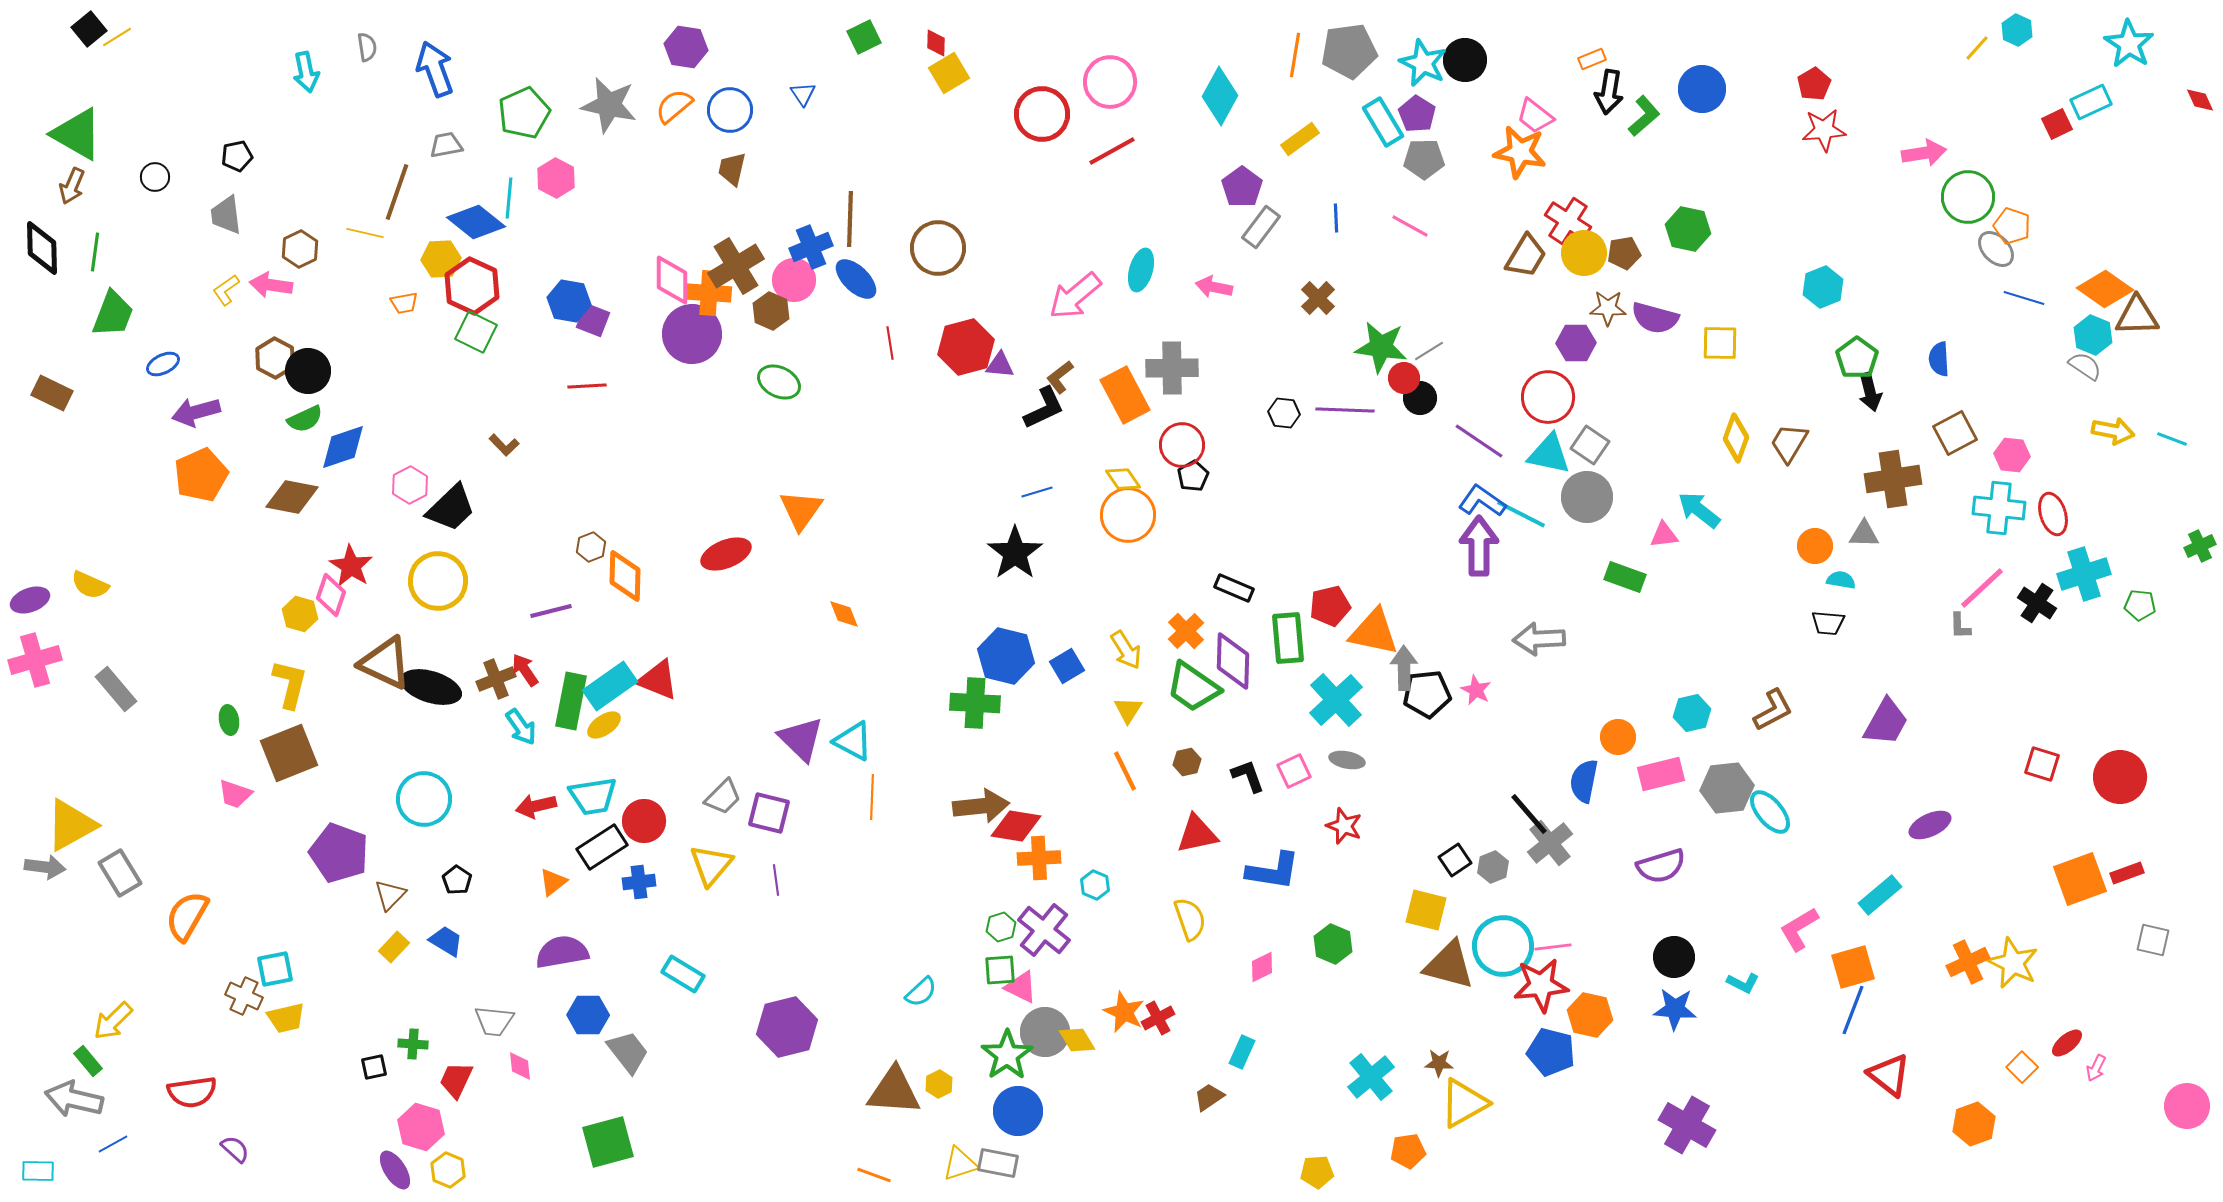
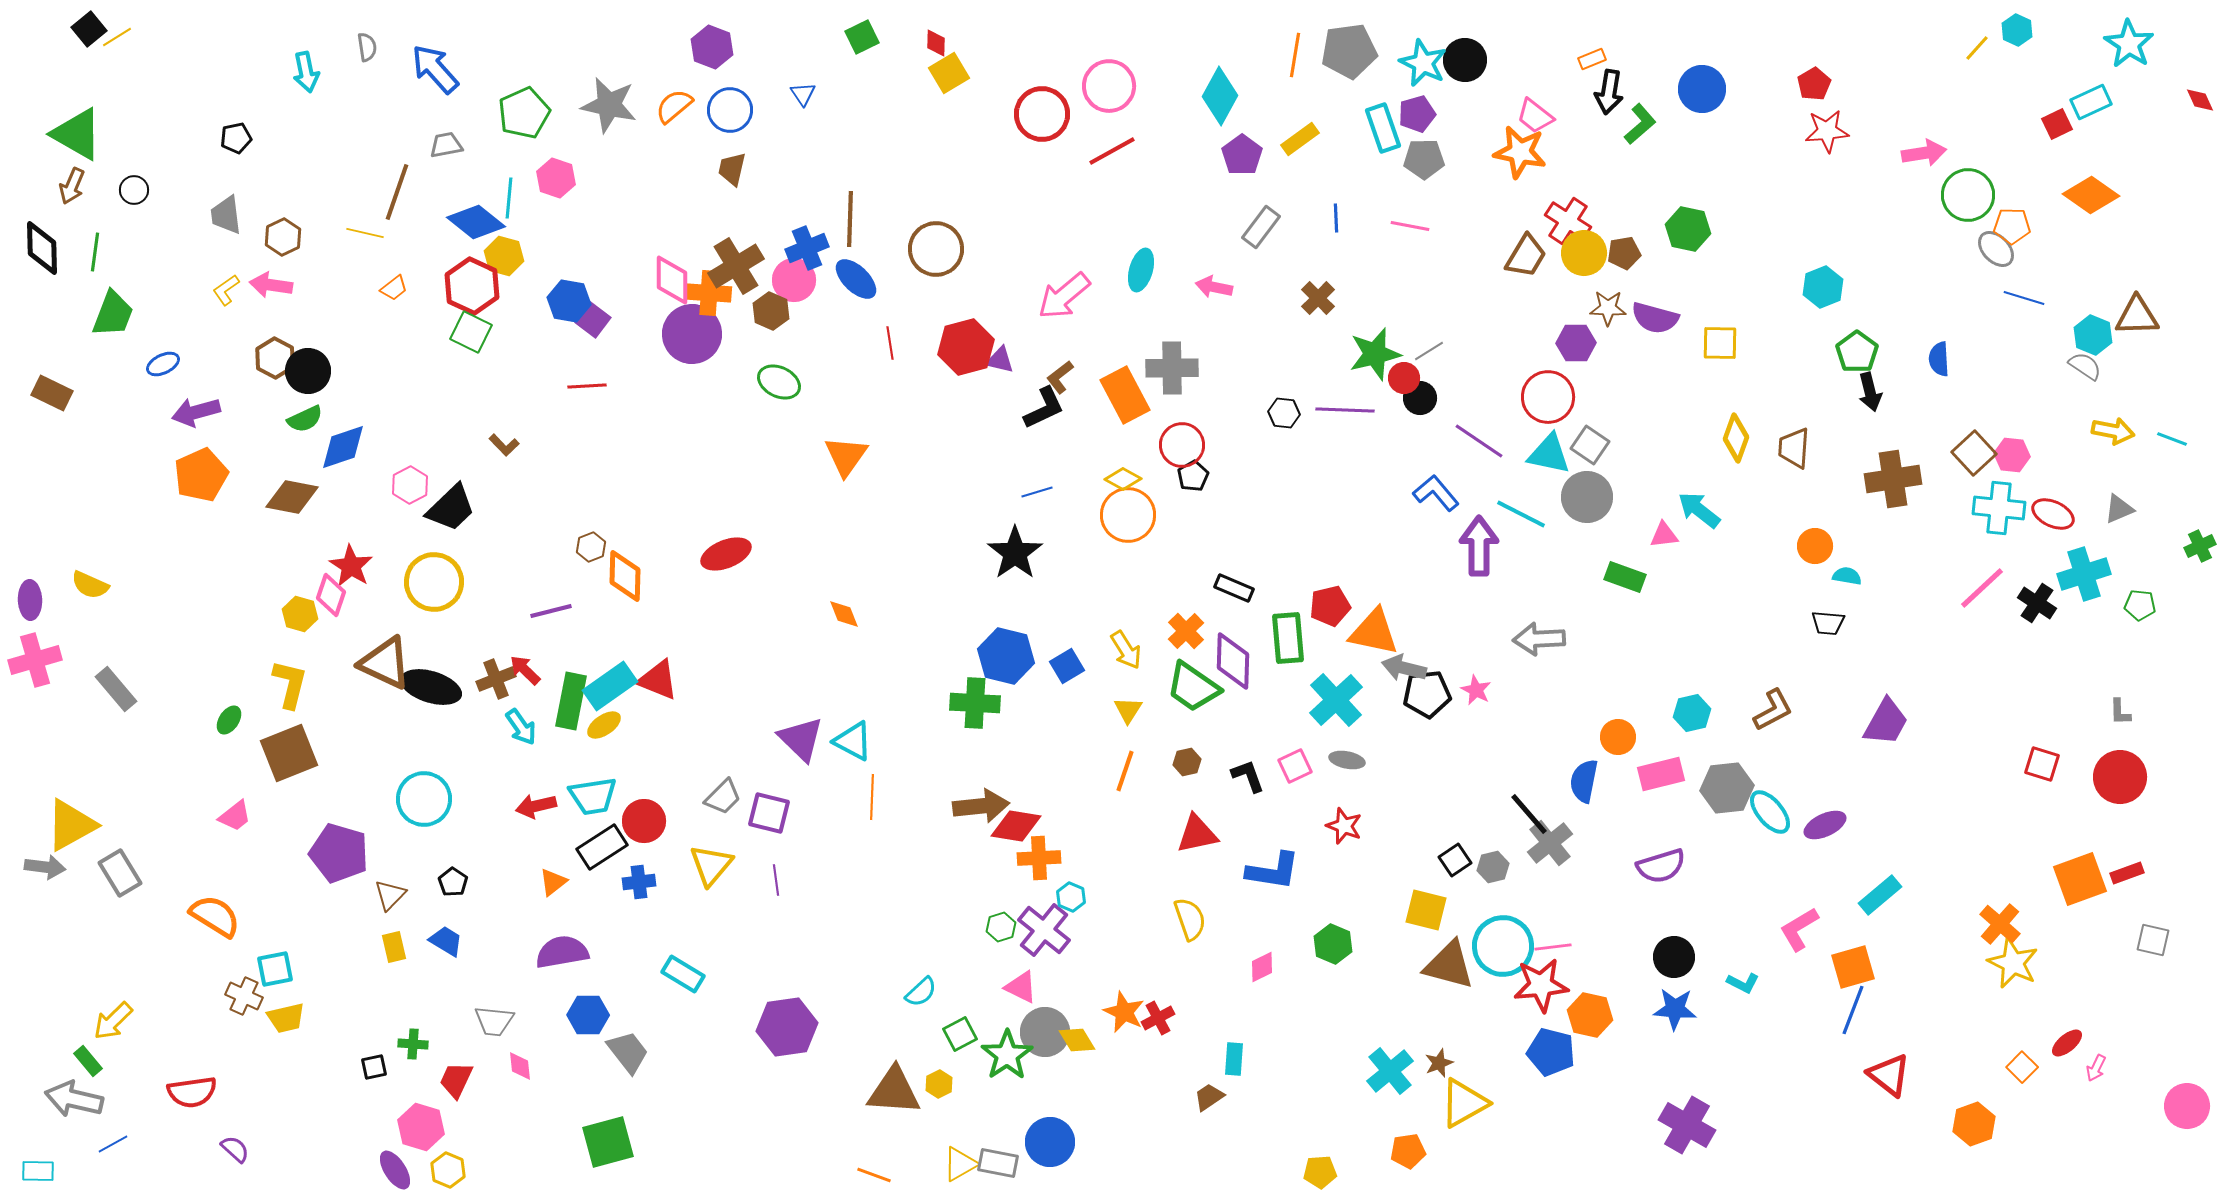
green square at (864, 37): moved 2 px left
purple hexagon at (686, 47): moved 26 px right; rotated 12 degrees clockwise
blue arrow at (435, 69): rotated 22 degrees counterclockwise
pink circle at (1110, 82): moved 1 px left, 4 px down
purple pentagon at (1417, 114): rotated 24 degrees clockwise
green L-shape at (1644, 116): moved 4 px left, 8 px down
cyan rectangle at (1383, 122): moved 6 px down; rotated 12 degrees clockwise
red star at (1824, 130): moved 3 px right, 1 px down
black pentagon at (237, 156): moved 1 px left, 18 px up
black circle at (155, 177): moved 21 px left, 13 px down
pink hexagon at (556, 178): rotated 9 degrees counterclockwise
purple pentagon at (1242, 187): moved 32 px up
green circle at (1968, 197): moved 2 px up
pink line at (1410, 226): rotated 18 degrees counterclockwise
orange pentagon at (2012, 226): rotated 18 degrees counterclockwise
blue cross at (811, 247): moved 4 px left, 1 px down
brown circle at (938, 248): moved 2 px left, 1 px down
brown hexagon at (300, 249): moved 17 px left, 12 px up
yellow hexagon at (441, 259): moved 63 px right, 3 px up; rotated 18 degrees clockwise
orange diamond at (2105, 289): moved 14 px left, 94 px up
pink arrow at (1075, 296): moved 11 px left
orange trapezoid at (404, 303): moved 10 px left, 15 px up; rotated 28 degrees counterclockwise
purple square at (593, 320): rotated 16 degrees clockwise
green square at (476, 332): moved 5 px left
green star at (1381, 347): moved 6 px left, 7 px down; rotated 22 degrees counterclockwise
green pentagon at (1857, 358): moved 6 px up
purple triangle at (1000, 365): moved 5 px up; rotated 8 degrees clockwise
brown square at (1955, 433): moved 19 px right, 20 px down; rotated 15 degrees counterclockwise
brown trapezoid at (1789, 443): moved 5 px right, 5 px down; rotated 27 degrees counterclockwise
yellow diamond at (1123, 479): rotated 27 degrees counterclockwise
blue L-shape at (1482, 501): moved 46 px left, 8 px up; rotated 15 degrees clockwise
orange triangle at (801, 510): moved 45 px right, 54 px up
red ellipse at (2053, 514): rotated 48 degrees counterclockwise
gray triangle at (1864, 534): moved 255 px right, 25 px up; rotated 24 degrees counterclockwise
cyan semicircle at (1841, 580): moved 6 px right, 4 px up
yellow circle at (438, 581): moved 4 px left, 1 px down
purple ellipse at (30, 600): rotated 72 degrees counterclockwise
gray L-shape at (1960, 626): moved 160 px right, 86 px down
gray arrow at (1404, 668): rotated 75 degrees counterclockwise
red arrow at (525, 670): rotated 12 degrees counterclockwise
green ellipse at (229, 720): rotated 44 degrees clockwise
orange line at (1125, 771): rotated 45 degrees clockwise
pink square at (1294, 771): moved 1 px right, 5 px up
pink trapezoid at (235, 794): moved 22 px down; rotated 57 degrees counterclockwise
purple ellipse at (1930, 825): moved 105 px left
purple pentagon at (339, 853): rotated 4 degrees counterclockwise
gray hexagon at (1493, 867): rotated 8 degrees clockwise
black pentagon at (457, 880): moved 4 px left, 2 px down
cyan hexagon at (1095, 885): moved 24 px left, 12 px down
orange semicircle at (187, 916): moved 28 px right; rotated 92 degrees clockwise
yellow rectangle at (394, 947): rotated 56 degrees counterclockwise
orange cross at (1968, 962): moved 32 px right, 38 px up; rotated 24 degrees counterclockwise
green square at (1000, 970): moved 40 px left, 64 px down; rotated 24 degrees counterclockwise
purple hexagon at (787, 1027): rotated 6 degrees clockwise
cyan rectangle at (1242, 1052): moved 8 px left, 7 px down; rotated 20 degrees counterclockwise
brown star at (1439, 1063): rotated 24 degrees counterclockwise
cyan cross at (1371, 1077): moved 19 px right, 6 px up
blue circle at (1018, 1111): moved 32 px right, 31 px down
yellow triangle at (960, 1164): rotated 12 degrees counterclockwise
yellow pentagon at (1317, 1172): moved 3 px right
